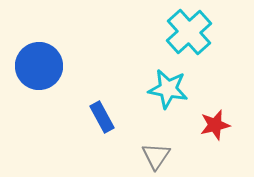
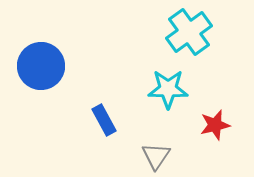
cyan cross: rotated 6 degrees clockwise
blue circle: moved 2 px right
cyan star: rotated 9 degrees counterclockwise
blue rectangle: moved 2 px right, 3 px down
